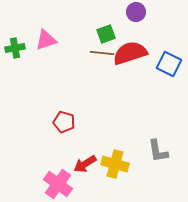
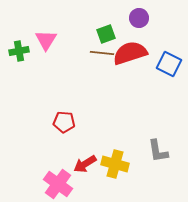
purple circle: moved 3 px right, 6 px down
pink triangle: rotated 40 degrees counterclockwise
green cross: moved 4 px right, 3 px down
red pentagon: rotated 10 degrees counterclockwise
